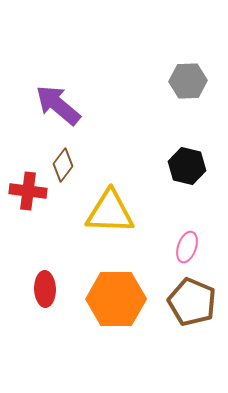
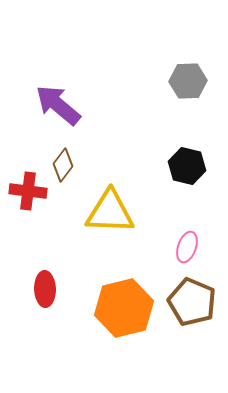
orange hexagon: moved 8 px right, 9 px down; rotated 14 degrees counterclockwise
